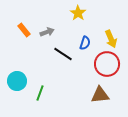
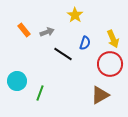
yellow star: moved 3 px left, 2 px down
yellow arrow: moved 2 px right
red circle: moved 3 px right
brown triangle: rotated 24 degrees counterclockwise
